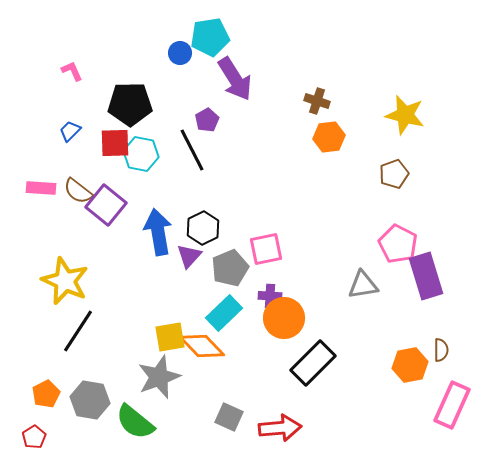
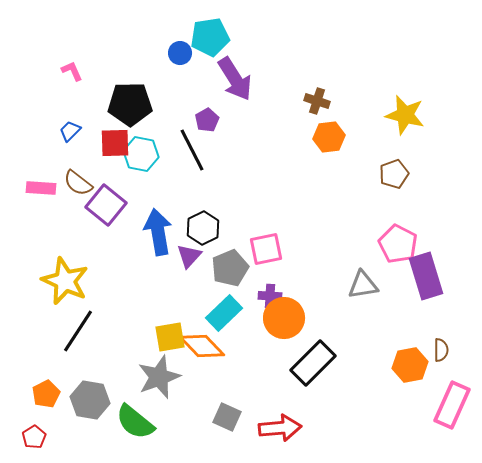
brown semicircle at (78, 191): moved 8 px up
gray square at (229, 417): moved 2 px left
